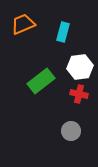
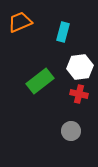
orange trapezoid: moved 3 px left, 2 px up
green rectangle: moved 1 px left
